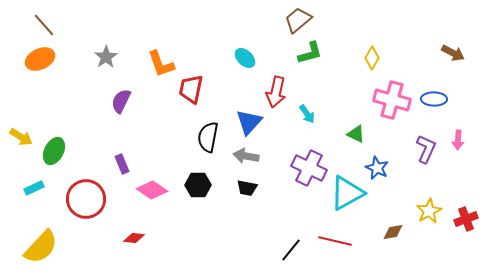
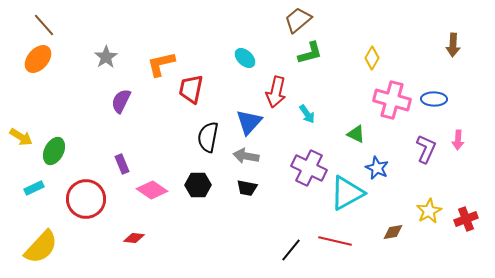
brown arrow: moved 8 px up; rotated 65 degrees clockwise
orange ellipse: moved 2 px left; rotated 24 degrees counterclockwise
orange L-shape: rotated 96 degrees clockwise
